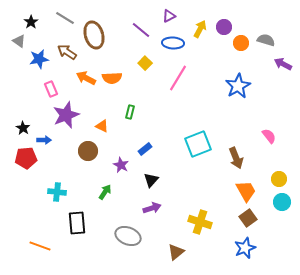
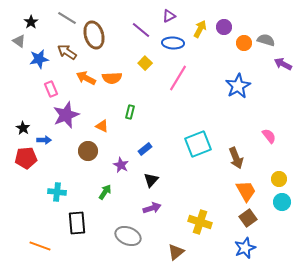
gray line at (65, 18): moved 2 px right
orange circle at (241, 43): moved 3 px right
